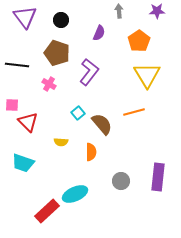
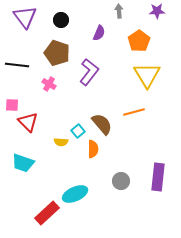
cyan square: moved 18 px down
orange semicircle: moved 2 px right, 3 px up
red rectangle: moved 2 px down
